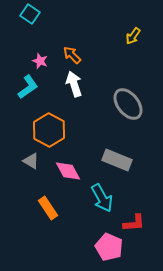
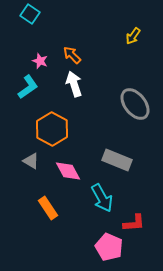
gray ellipse: moved 7 px right
orange hexagon: moved 3 px right, 1 px up
